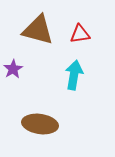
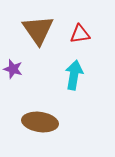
brown triangle: rotated 40 degrees clockwise
purple star: rotated 24 degrees counterclockwise
brown ellipse: moved 2 px up
